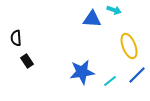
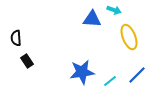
yellow ellipse: moved 9 px up
